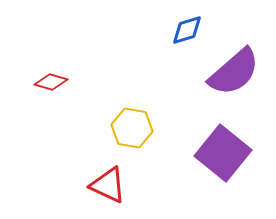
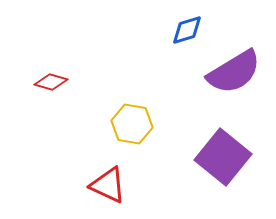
purple semicircle: rotated 10 degrees clockwise
yellow hexagon: moved 4 px up
purple square: moved 4 px down
